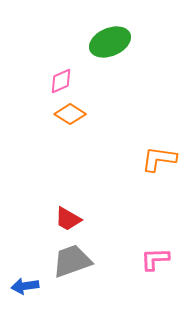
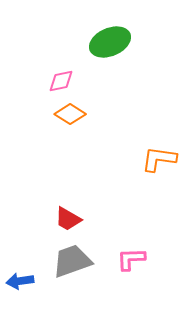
pink diamond: rotated 12 degrees clockwise
pink L-shape: moved 24 px left
blue arrow: moved 5 px left, 5 px up
